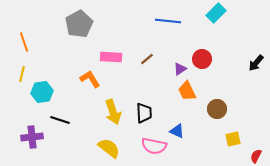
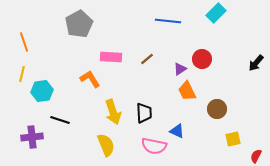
cyan hexagon: moved 1 px up
yellow semicircle: moved 3 px left, 3 px up; rotated 30 degrees clockwise
